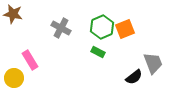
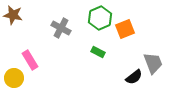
brown star: moved 1 px down
green hexagon: moved 2 px left, 9 px up
